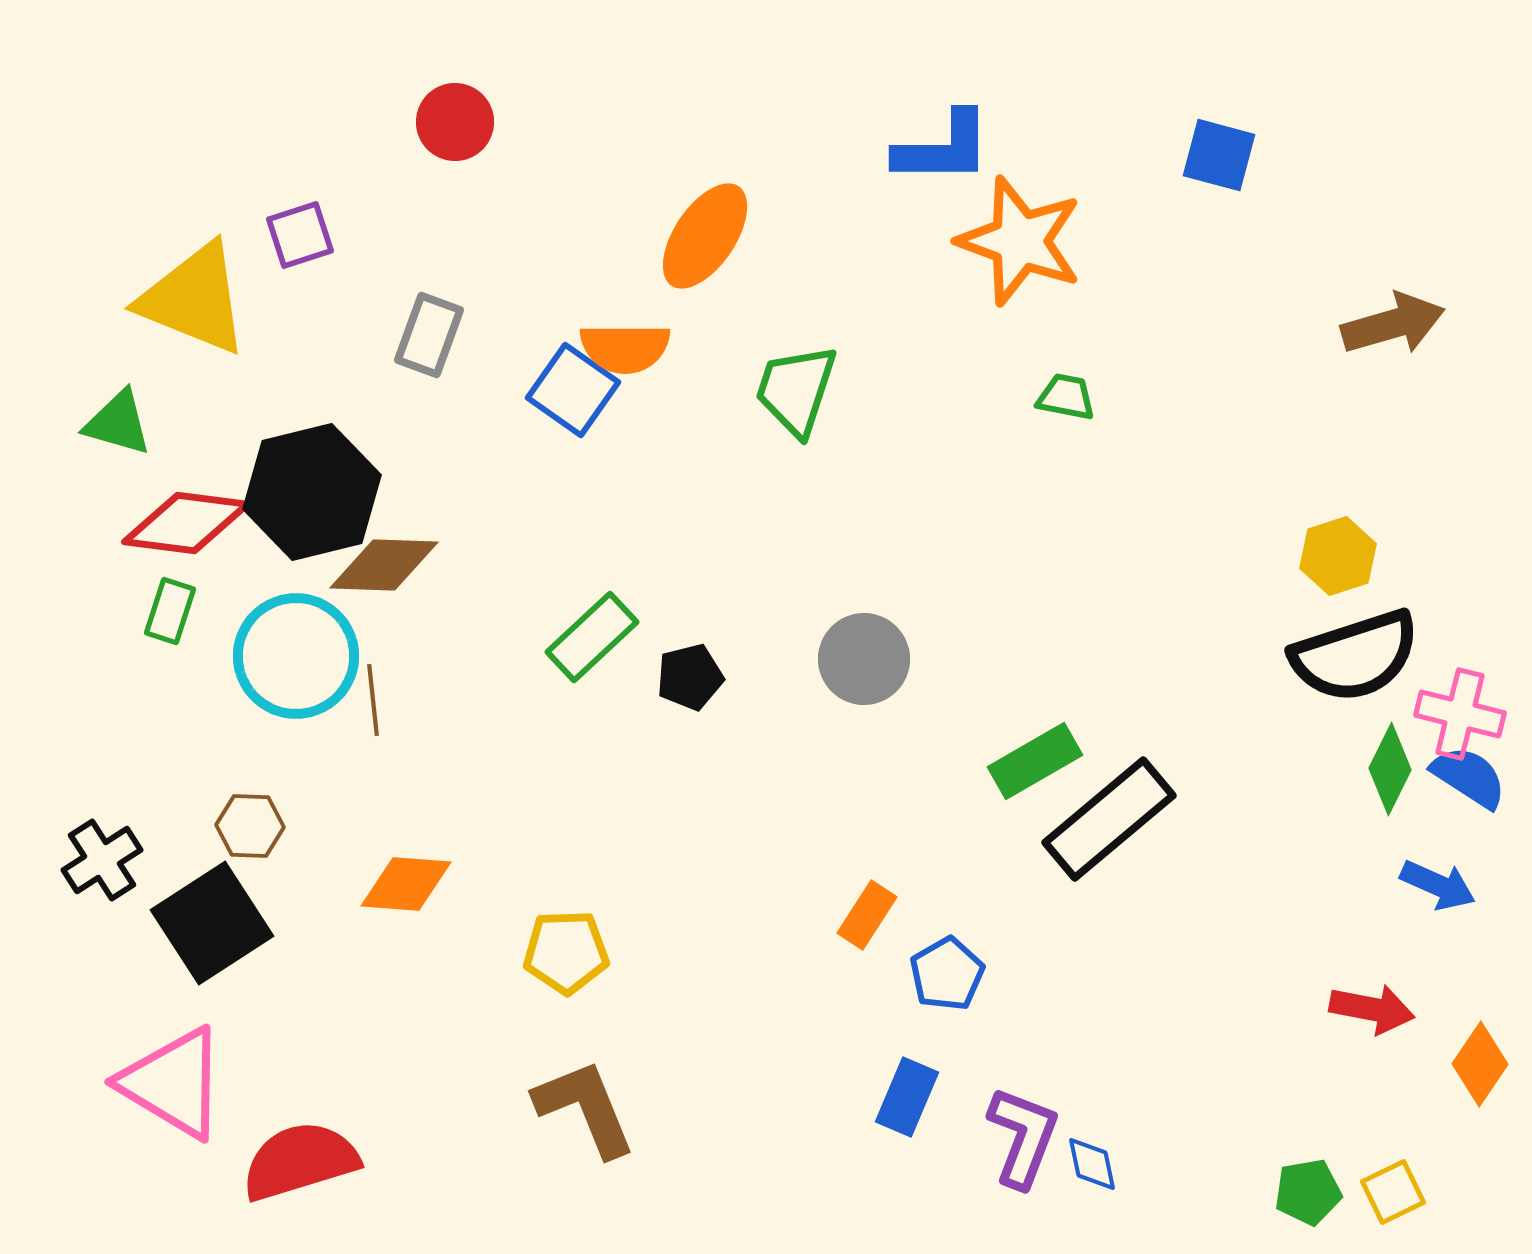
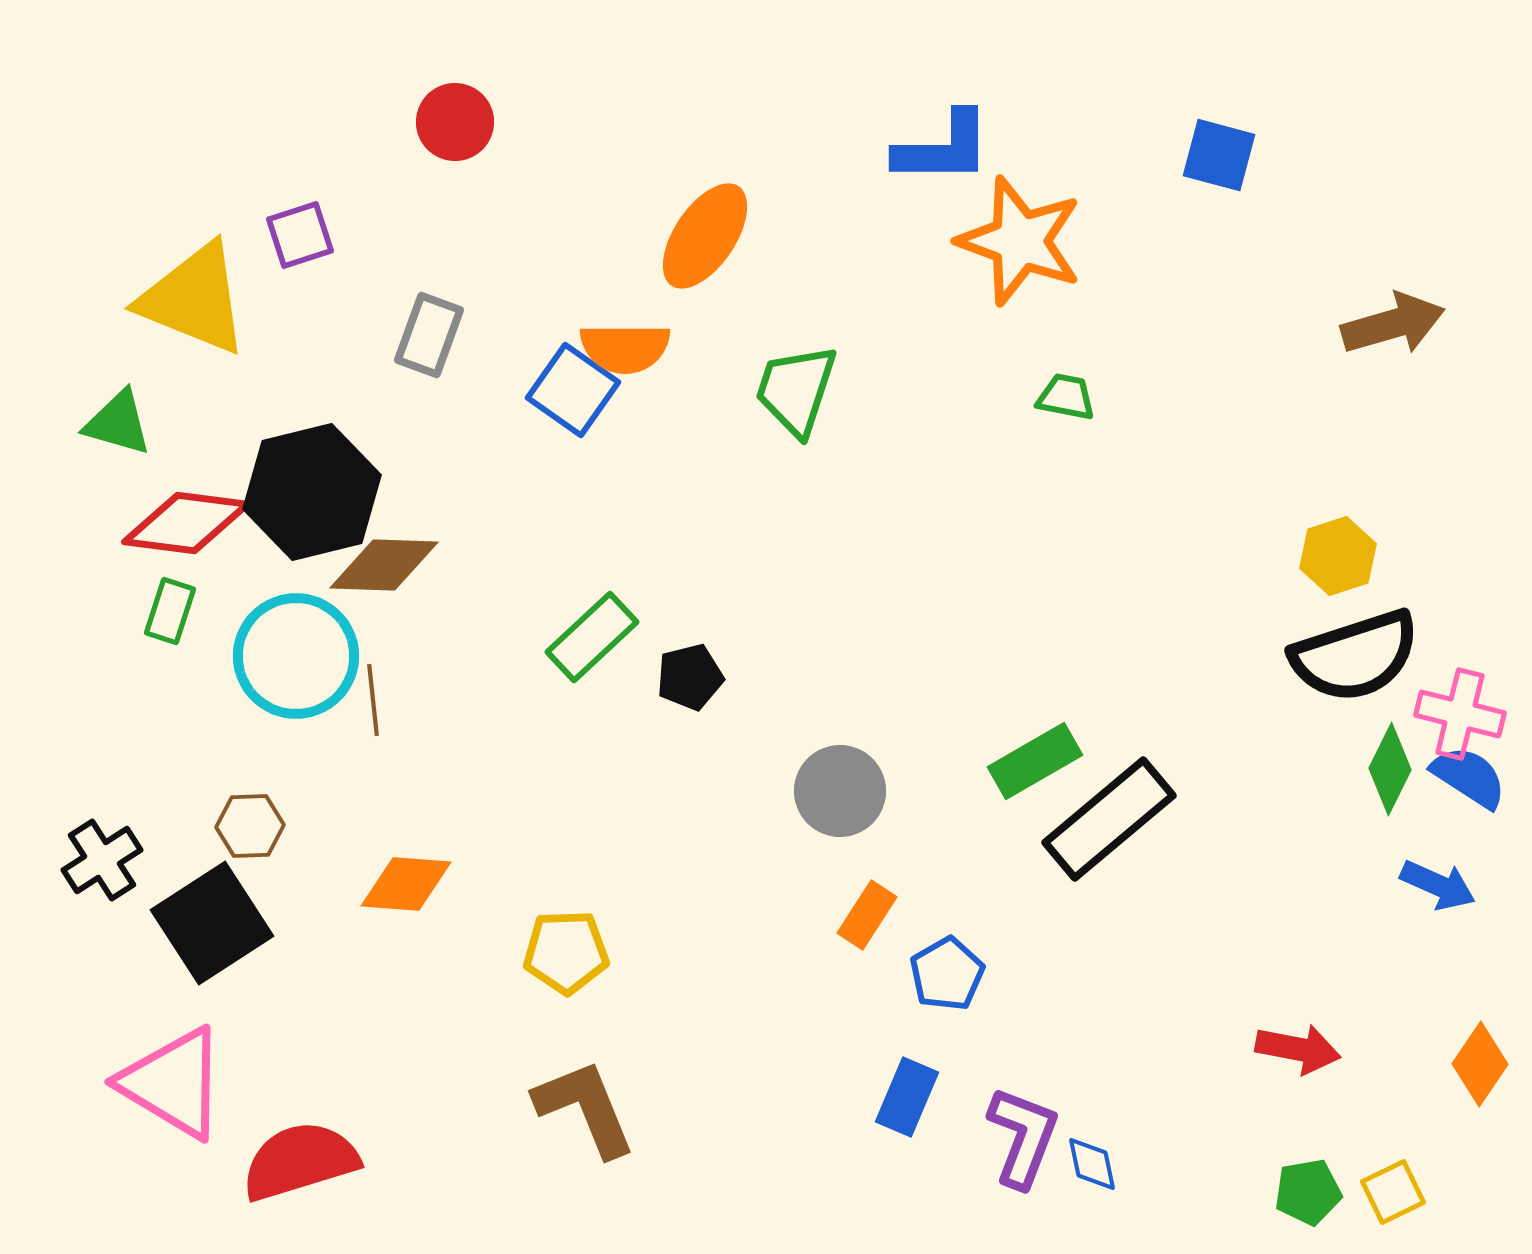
gray circle at (864, 659): moved 24 px left, 132 px down
brown hexagon at (250, 826): rotated 4 degrees counterclockwise
red arrow at (1372, 1009): moved 74 px left, 40 px down
